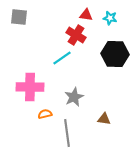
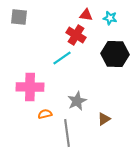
gray star: moved 3 px right, 4 px down
brown triangle: rotated 40 degrees counterclockwise
